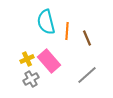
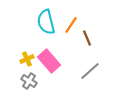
orange line: moved 4 px right, 6 px up; rotated 30 degrees clockwise
gray line: moved 3 px right, 4 px up
gray cross: moved 2 px left, 2 px down; rotated 28 degrees counterclockwise
